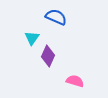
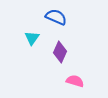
purple diamond: moved 12 px right, 4 px up
